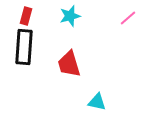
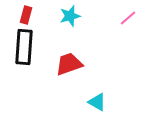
red rectangle: moved 1 px up
red trapezoid: rotated 88 degrees clockwise
cyan triangle: rotated 18 degrees clockwise
